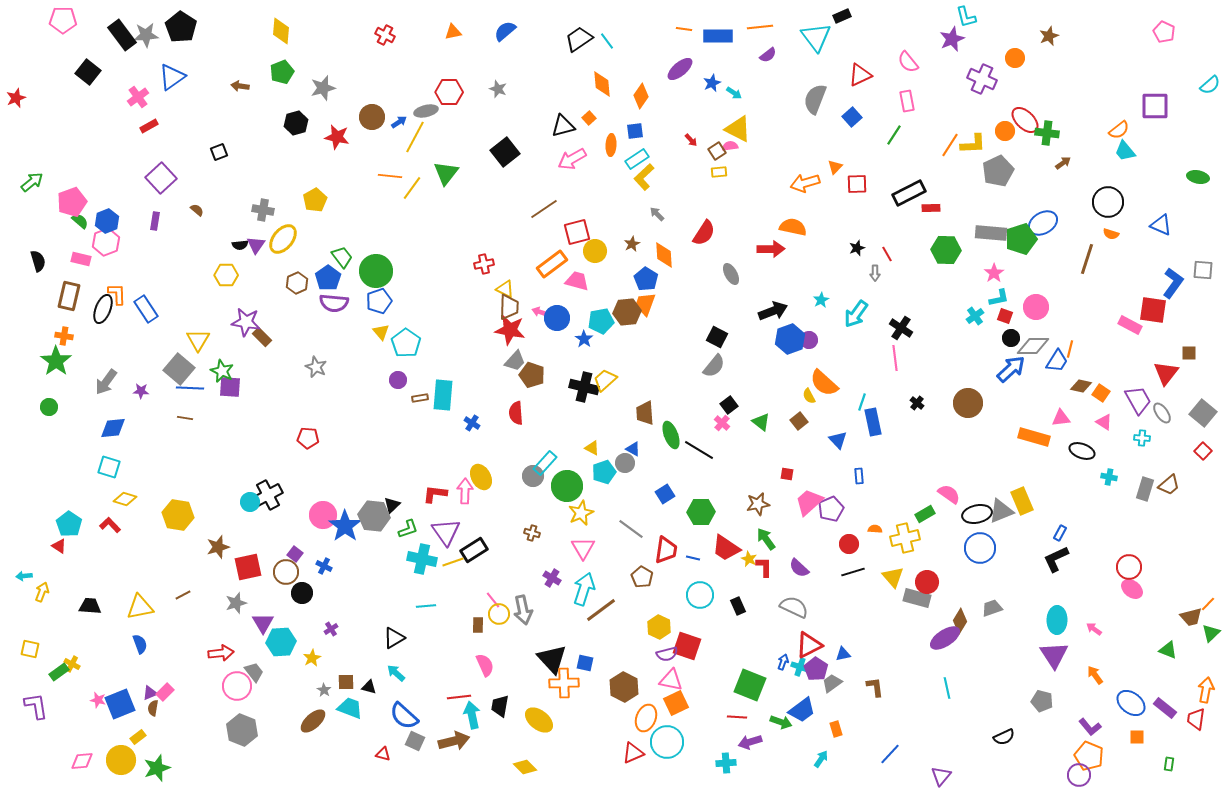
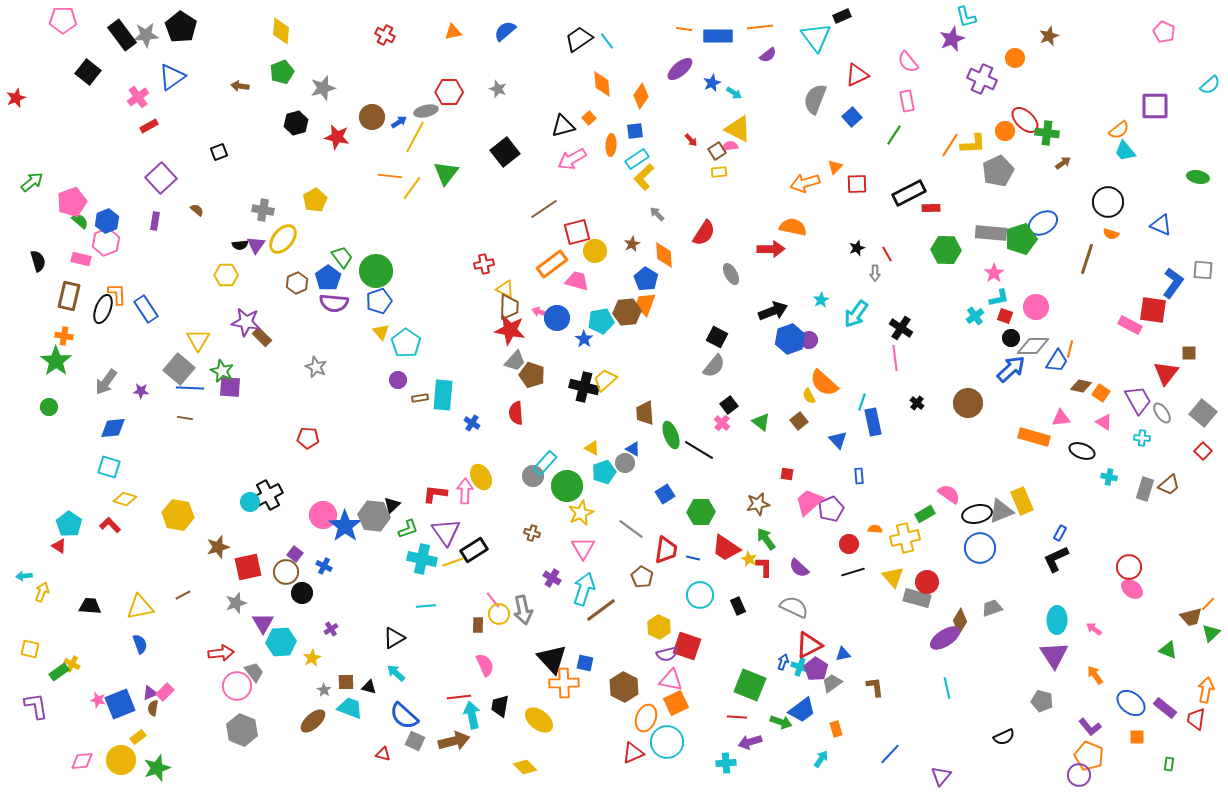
red triangle at (860, 75): moved 3 px left
